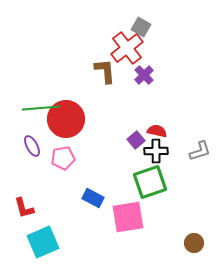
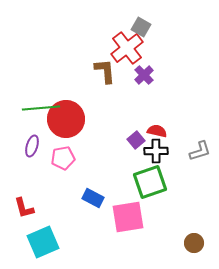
purple ellipse: rotated 45 degrees clockwise
